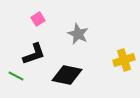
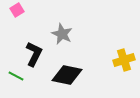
pink square: moved 21 px left, 9 px up
gray star: moved 16 px left
black L-shape: rotated 45 degrees counterclockwise
